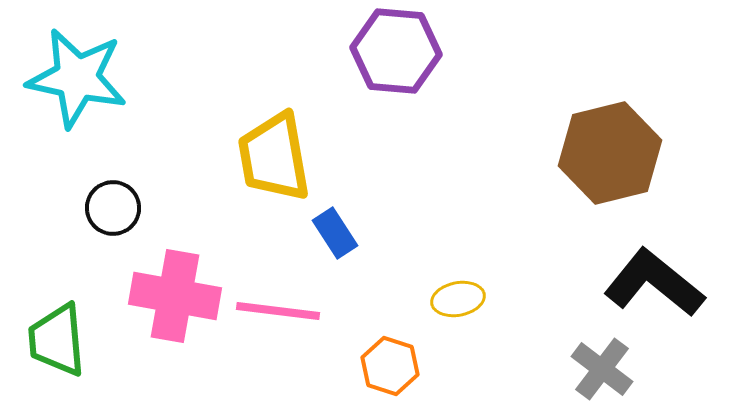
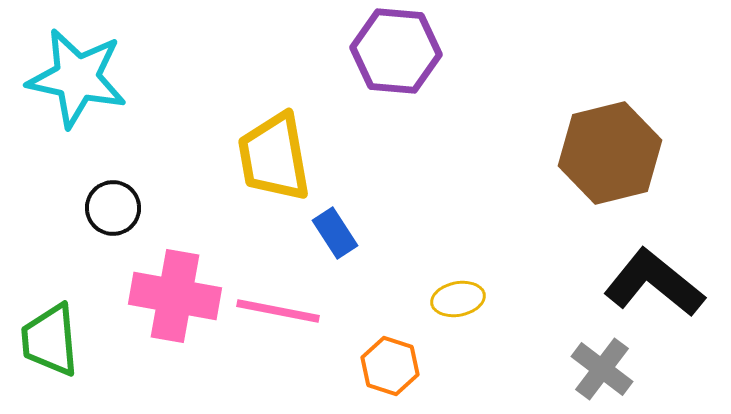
pink line: rotated 4 degrees clockwise
green trapezoid: moved 7 px left
